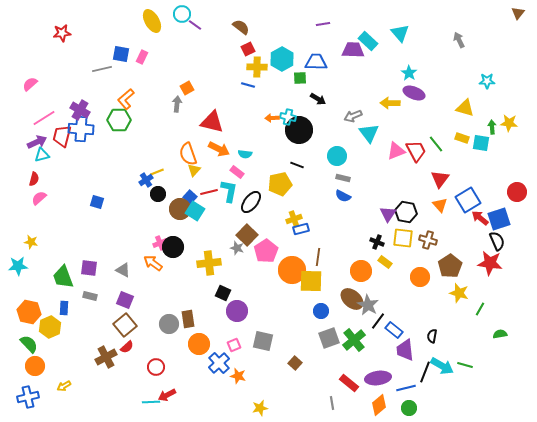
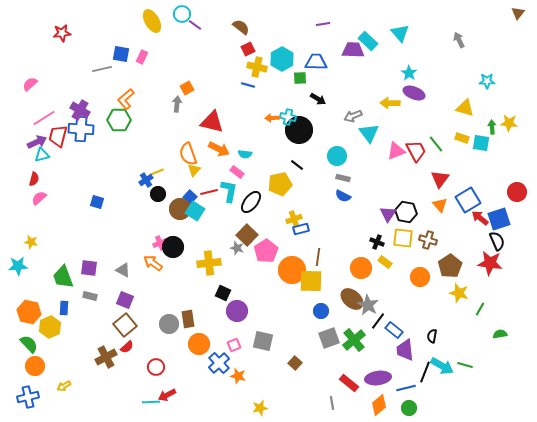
yellow cross at (257, 67): rotated 12 degrees clockwise
red trapezoid at (62, 136): moved 4 px left
black line at (297, 165): rotated 16 degrees clockwise
orange circle at (361, 271): moved 3 px up
